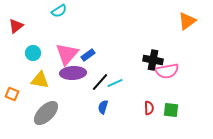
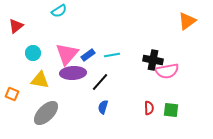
cyan line: moved 3 px left, 28 px up; rotated 14 degrees clockwise
